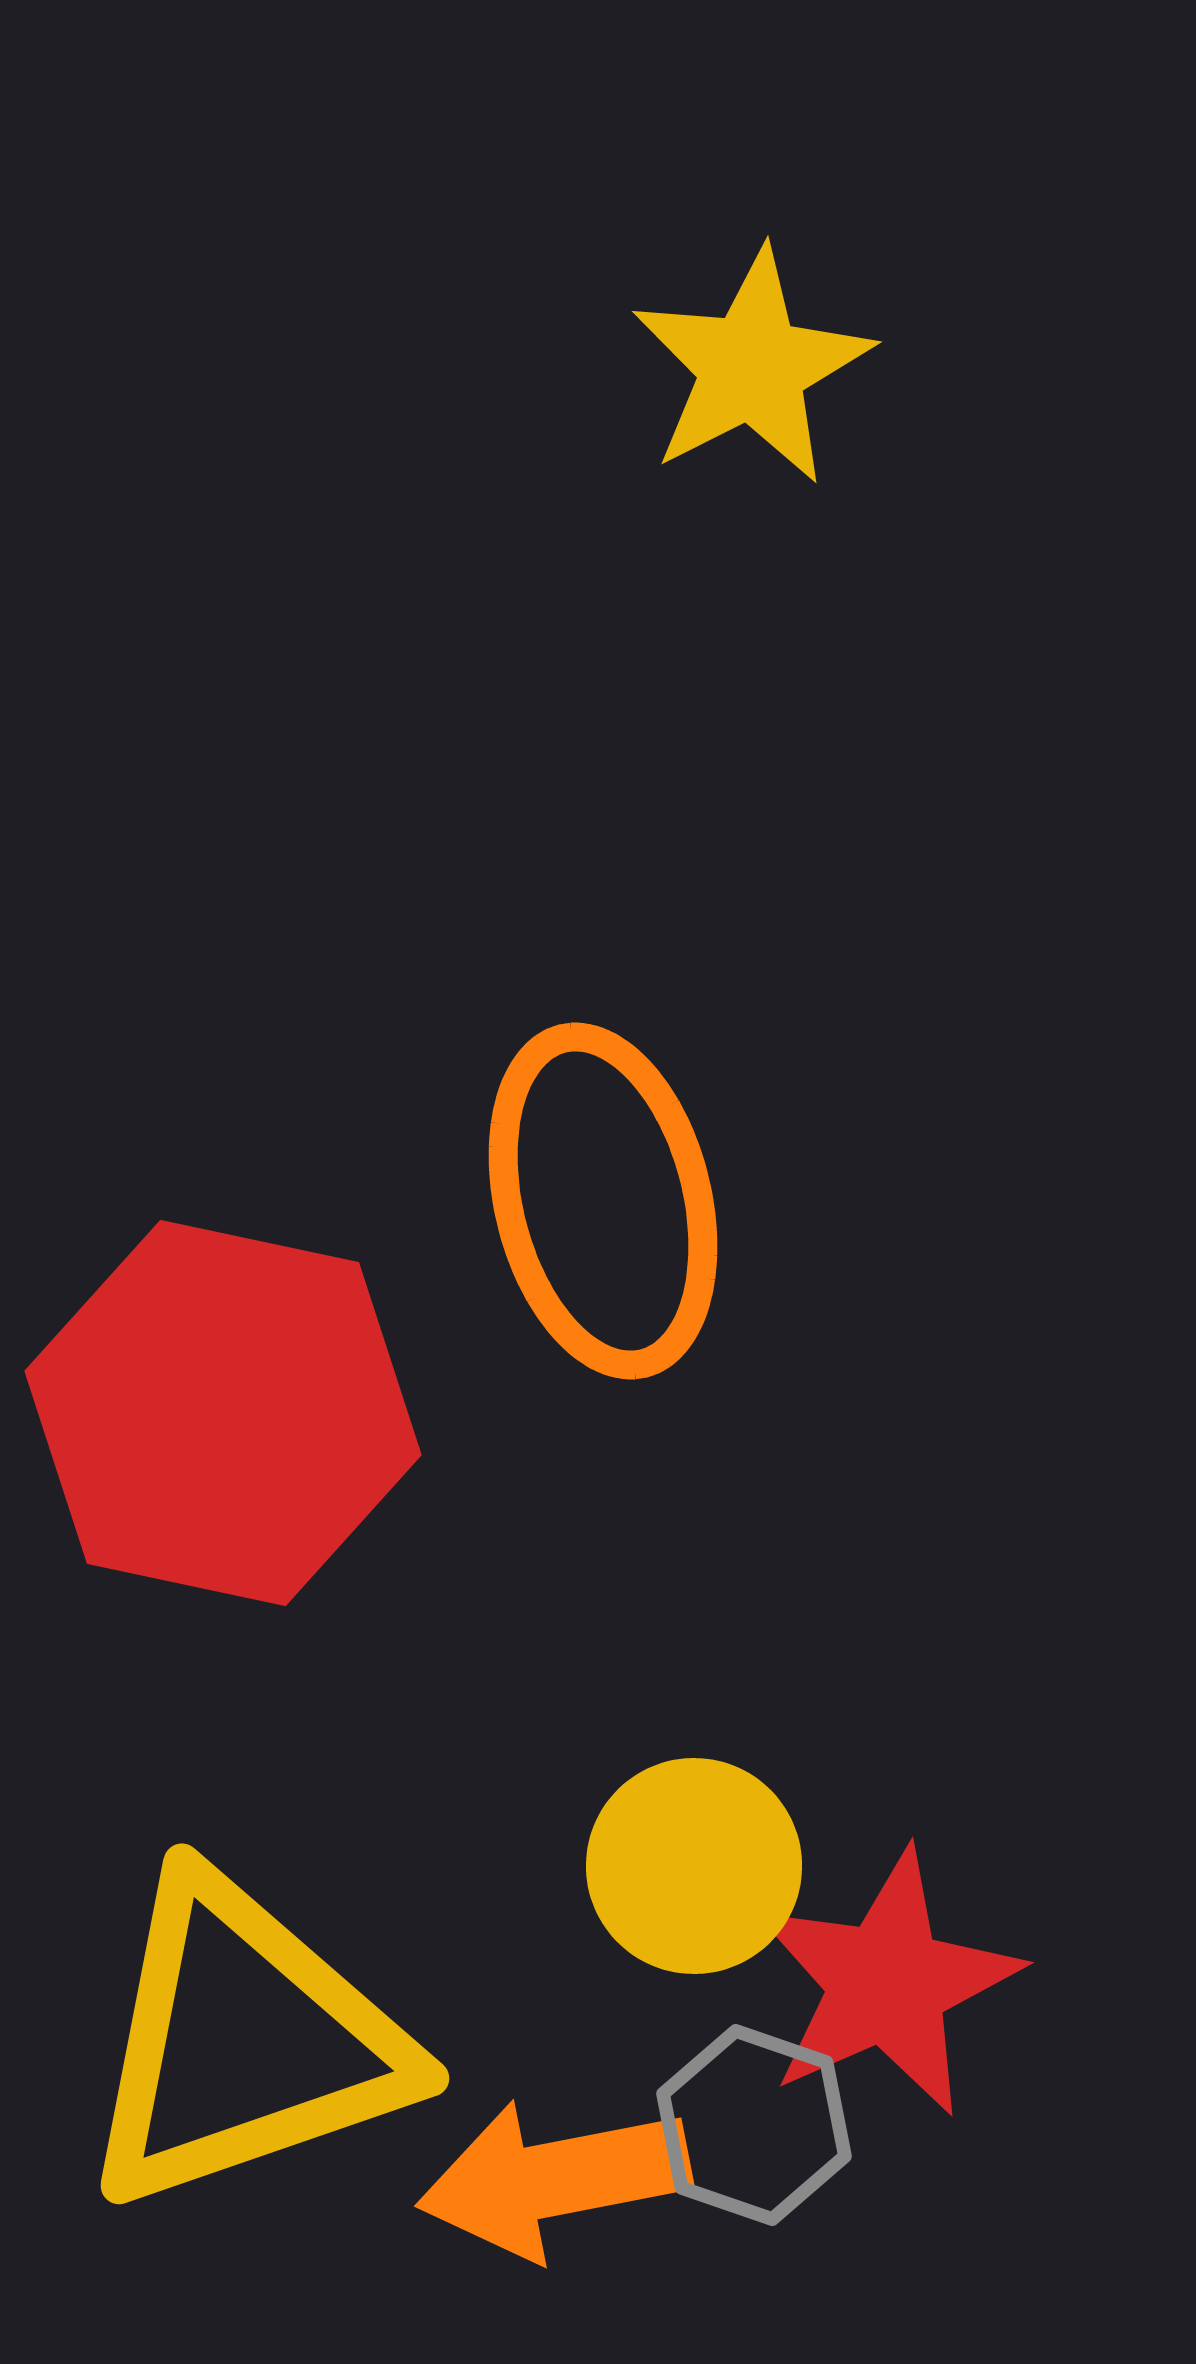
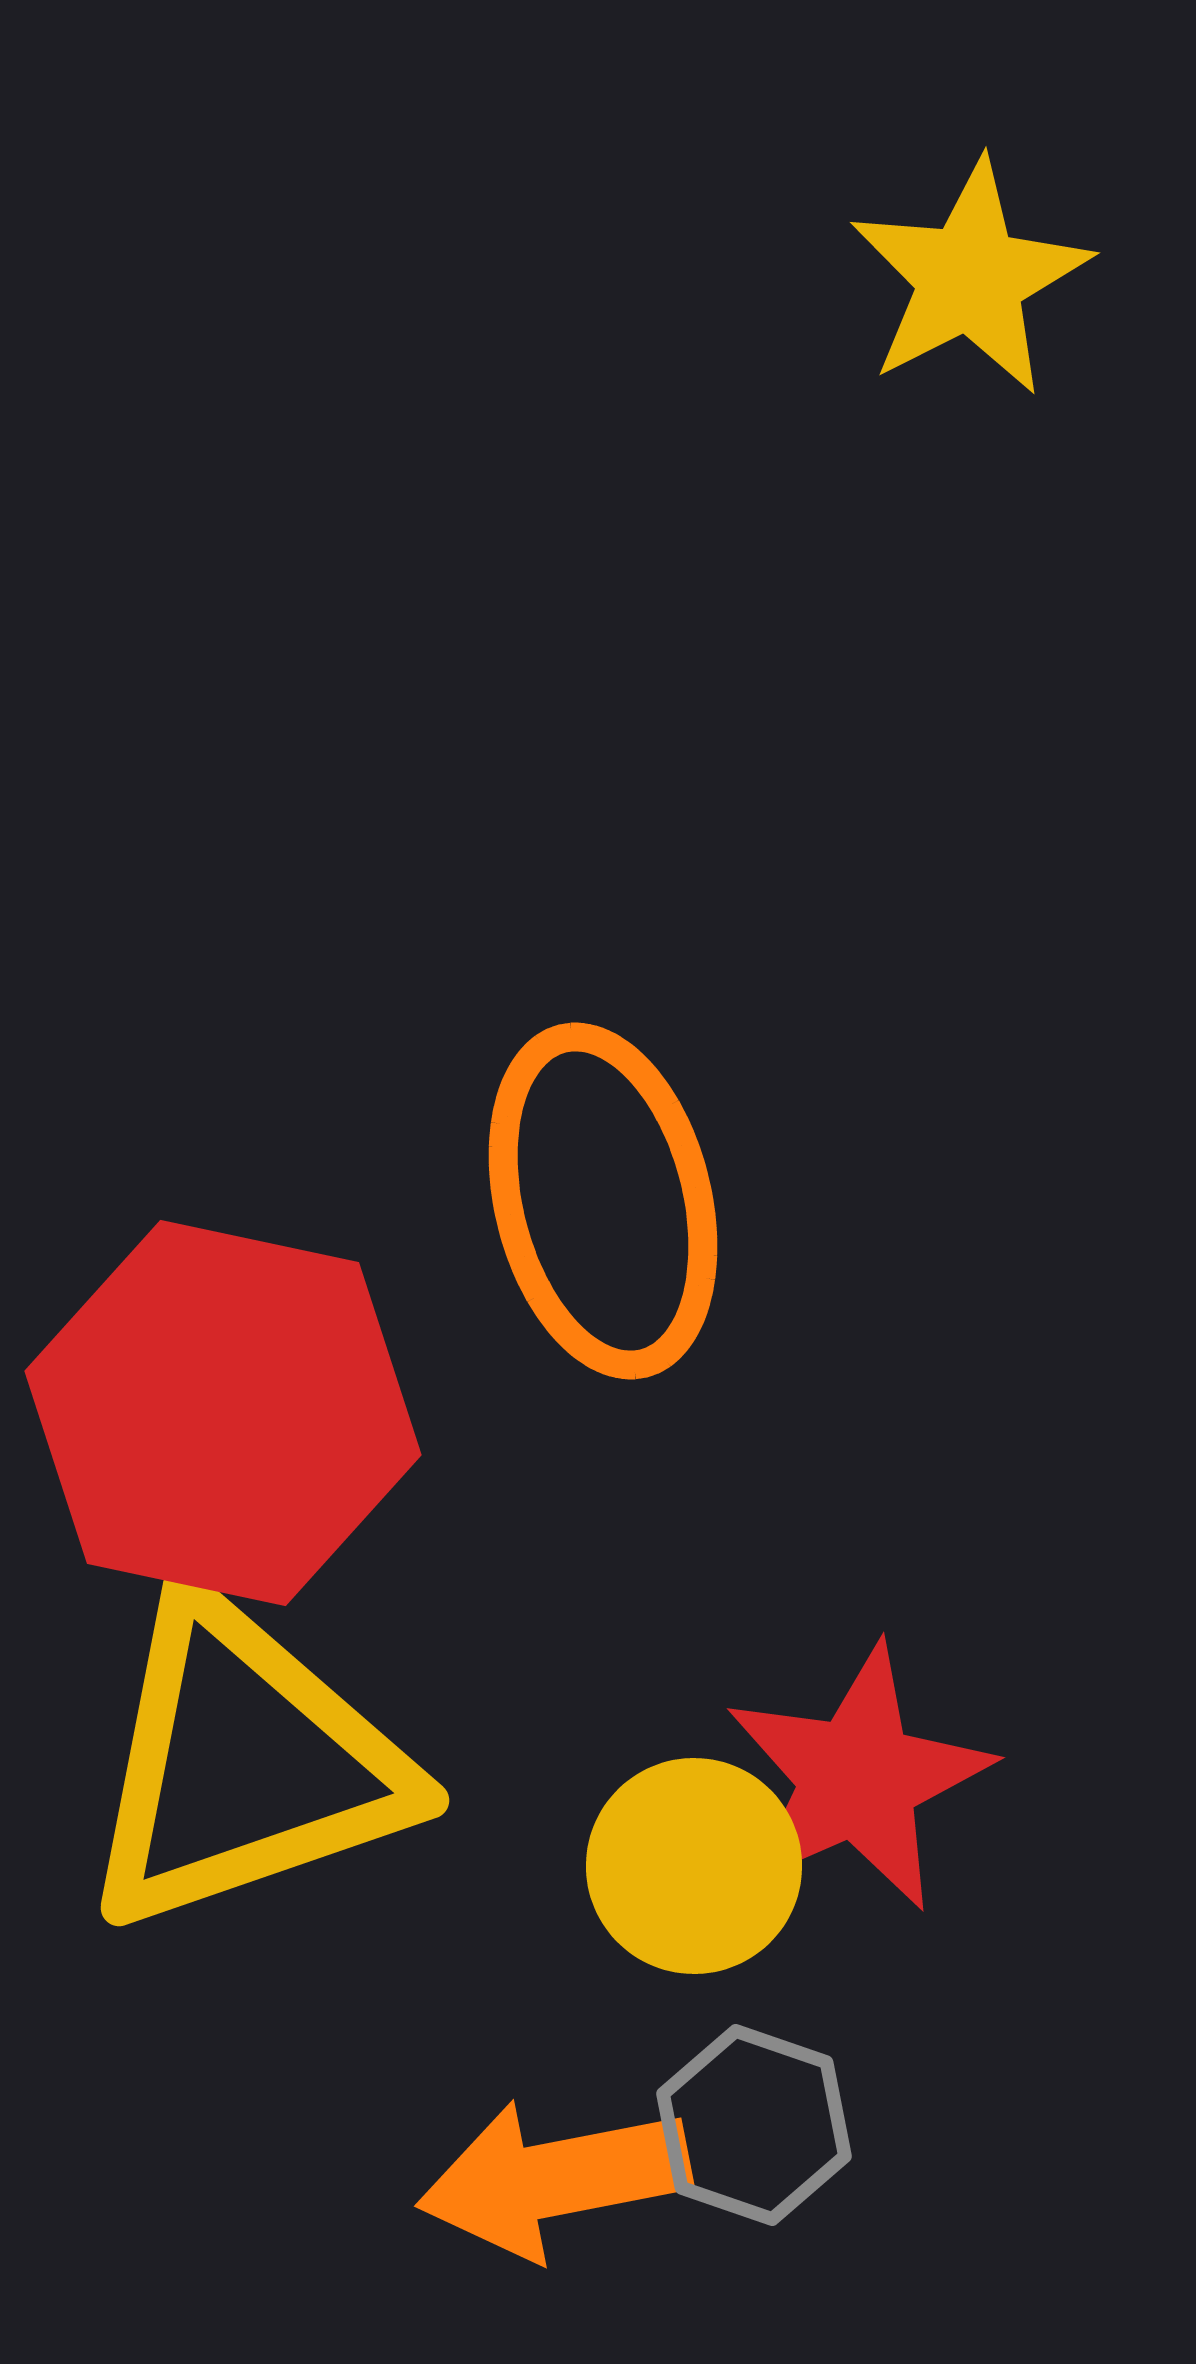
yellow star: moved 218 px right, 89 px up
red star: moved 29 px left, 205 px up
yellow triangle: moved 278 px up
